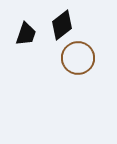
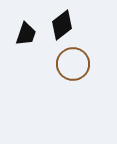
brown circle: moved 5 px left, 6 px down
